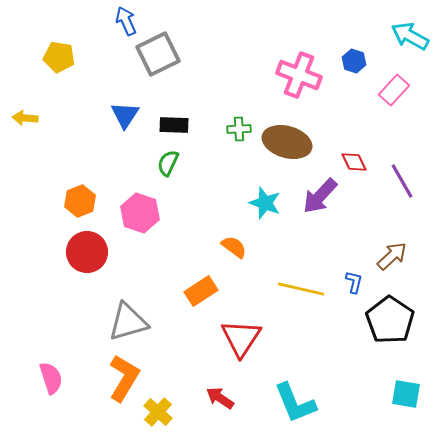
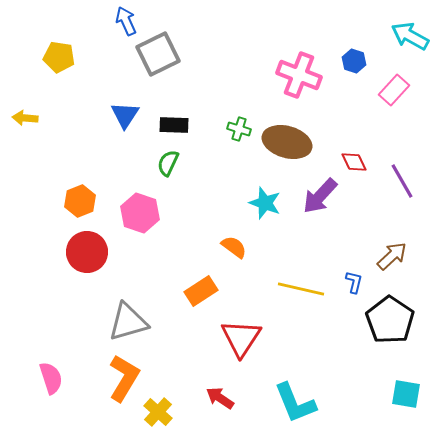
green cross: rotated 20 degrees clockwise
